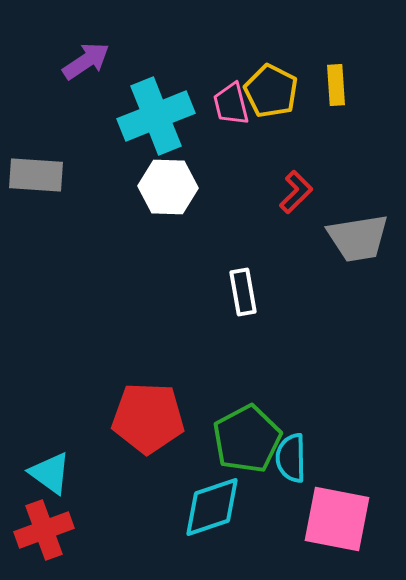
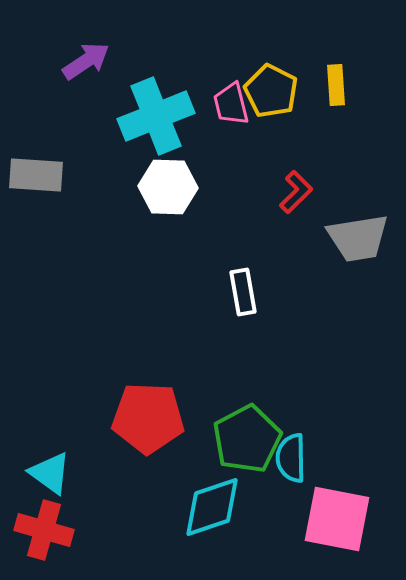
red cross: rotated 36 degrees clockwise
